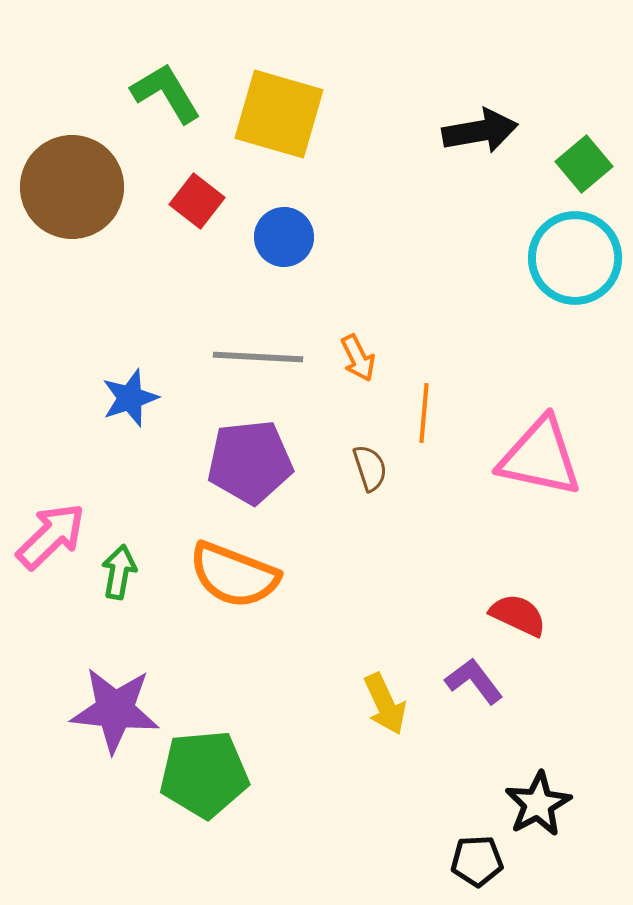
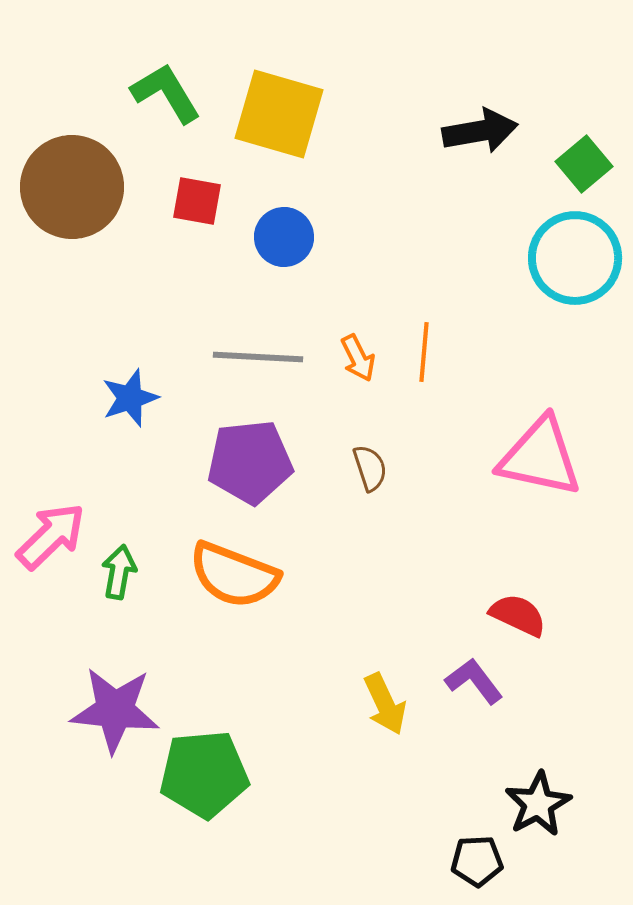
red square: rotated 28 degrees counterclockwise
orange line: moved 61 px up
